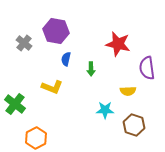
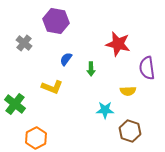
purple hexagon: moved 10 px up
blue semicircle: rotated 24 degrees clockwise
brown hexagon: moved 4 px left, 6 px down
